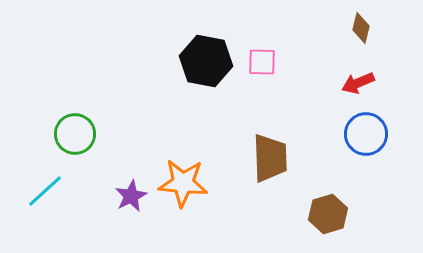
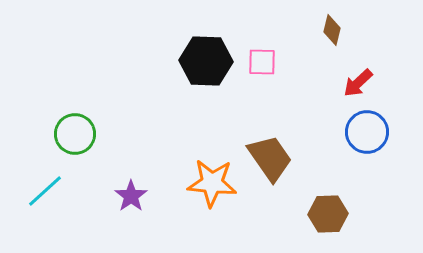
brown diamond: moved 29 px left, 2 px down
black hexagon: rotated 9 degrees counterclockwise
red arrow: rotated 20 degrees counterclockwise
blue circle: moved 1 px right, 2 px up
brown trapezoid: rotated 33 degrees counterclockwise
orange star: moved 29 px right
purple star: rotated 8 degrees counterclockwise
brown hexagon: rotated 15 degrees clockwise
